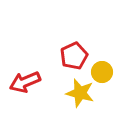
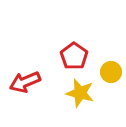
red pentagon: rotated 12 degrees counterclockwise
yellow circle: moved 9 px right
